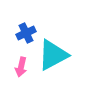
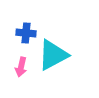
blue cross: rotated 30 degrees clockwise
